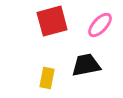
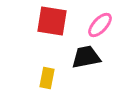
red square: rotated 24 degrees clockwise
black trapezoid: moved 8 px up
